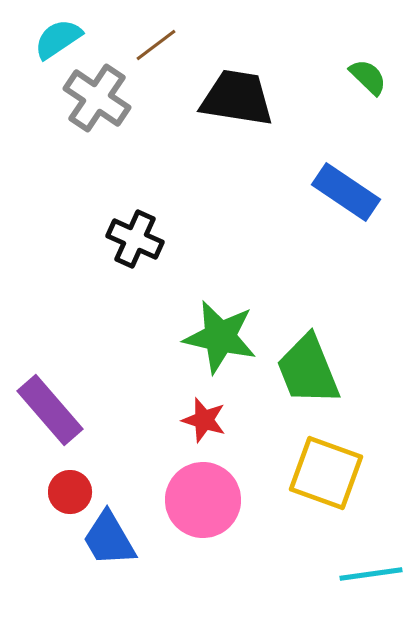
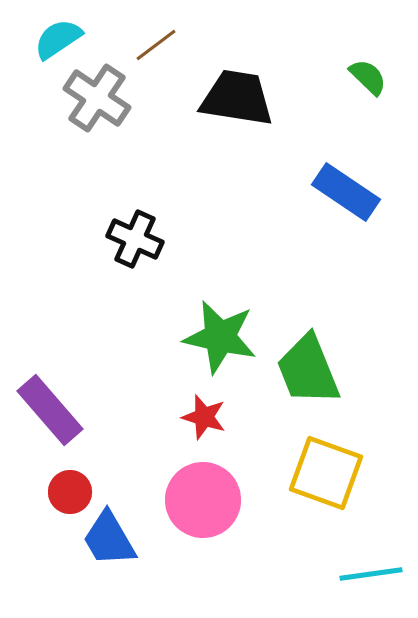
red star: moved 3 px up
